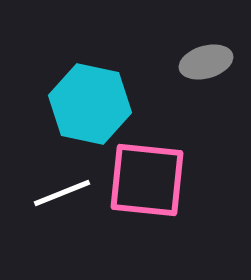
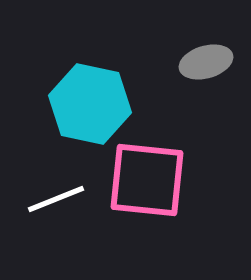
white line: moved 6 px left, 6 px down
